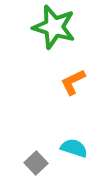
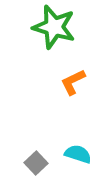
cyan semicircle: moved 4 px right, 6 px down
